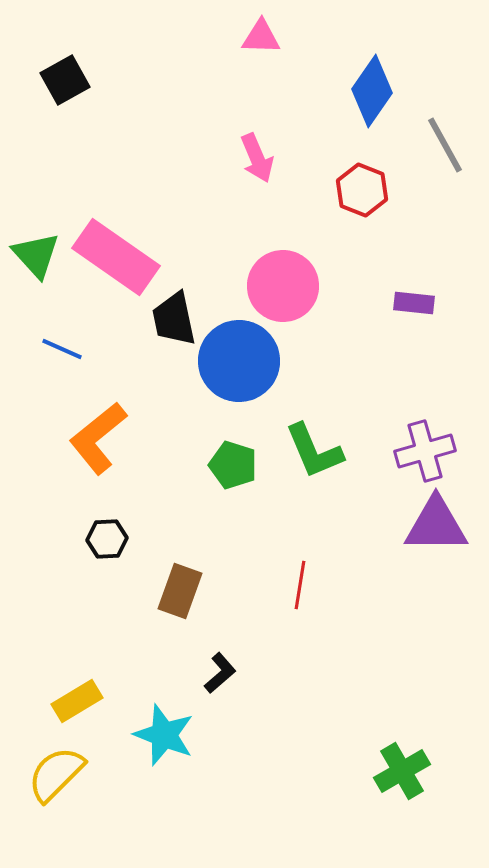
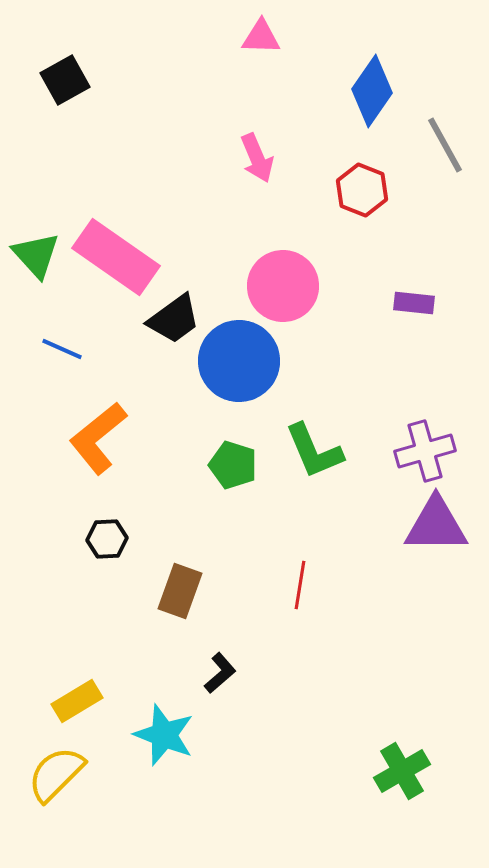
black trapezoid: rotated 114 degrees counterclockwise
